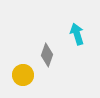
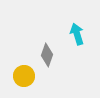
yellow circle: moved 1 px right, 1 px down
